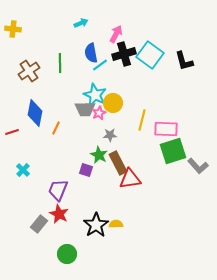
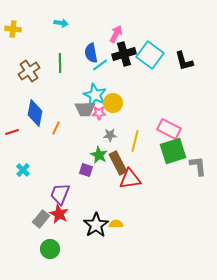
cyan arrow: moved 20 px left; rotated 32 degrees clockwise
pink star: rotated 24 degrees clockwise
yellow line: moved 7 px left, 21 px down
pink rectangle: moved 3 px right; rotated 25 degrees clockwise
gray L-shape: rotated 145 degrees counterclockwise
purple trapezoid: moved 2 px right, 4 px down
gray rectangle: moved 2 px right, 5 px up
green circle: moved 17 px left, 5 px up
